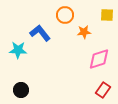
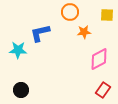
orange circle: moved 5 px right, 3 px up
blue L-shape: rotated 65 degrees counterclockwise
pink diamond: rotated 10 degrees counterclockwise
